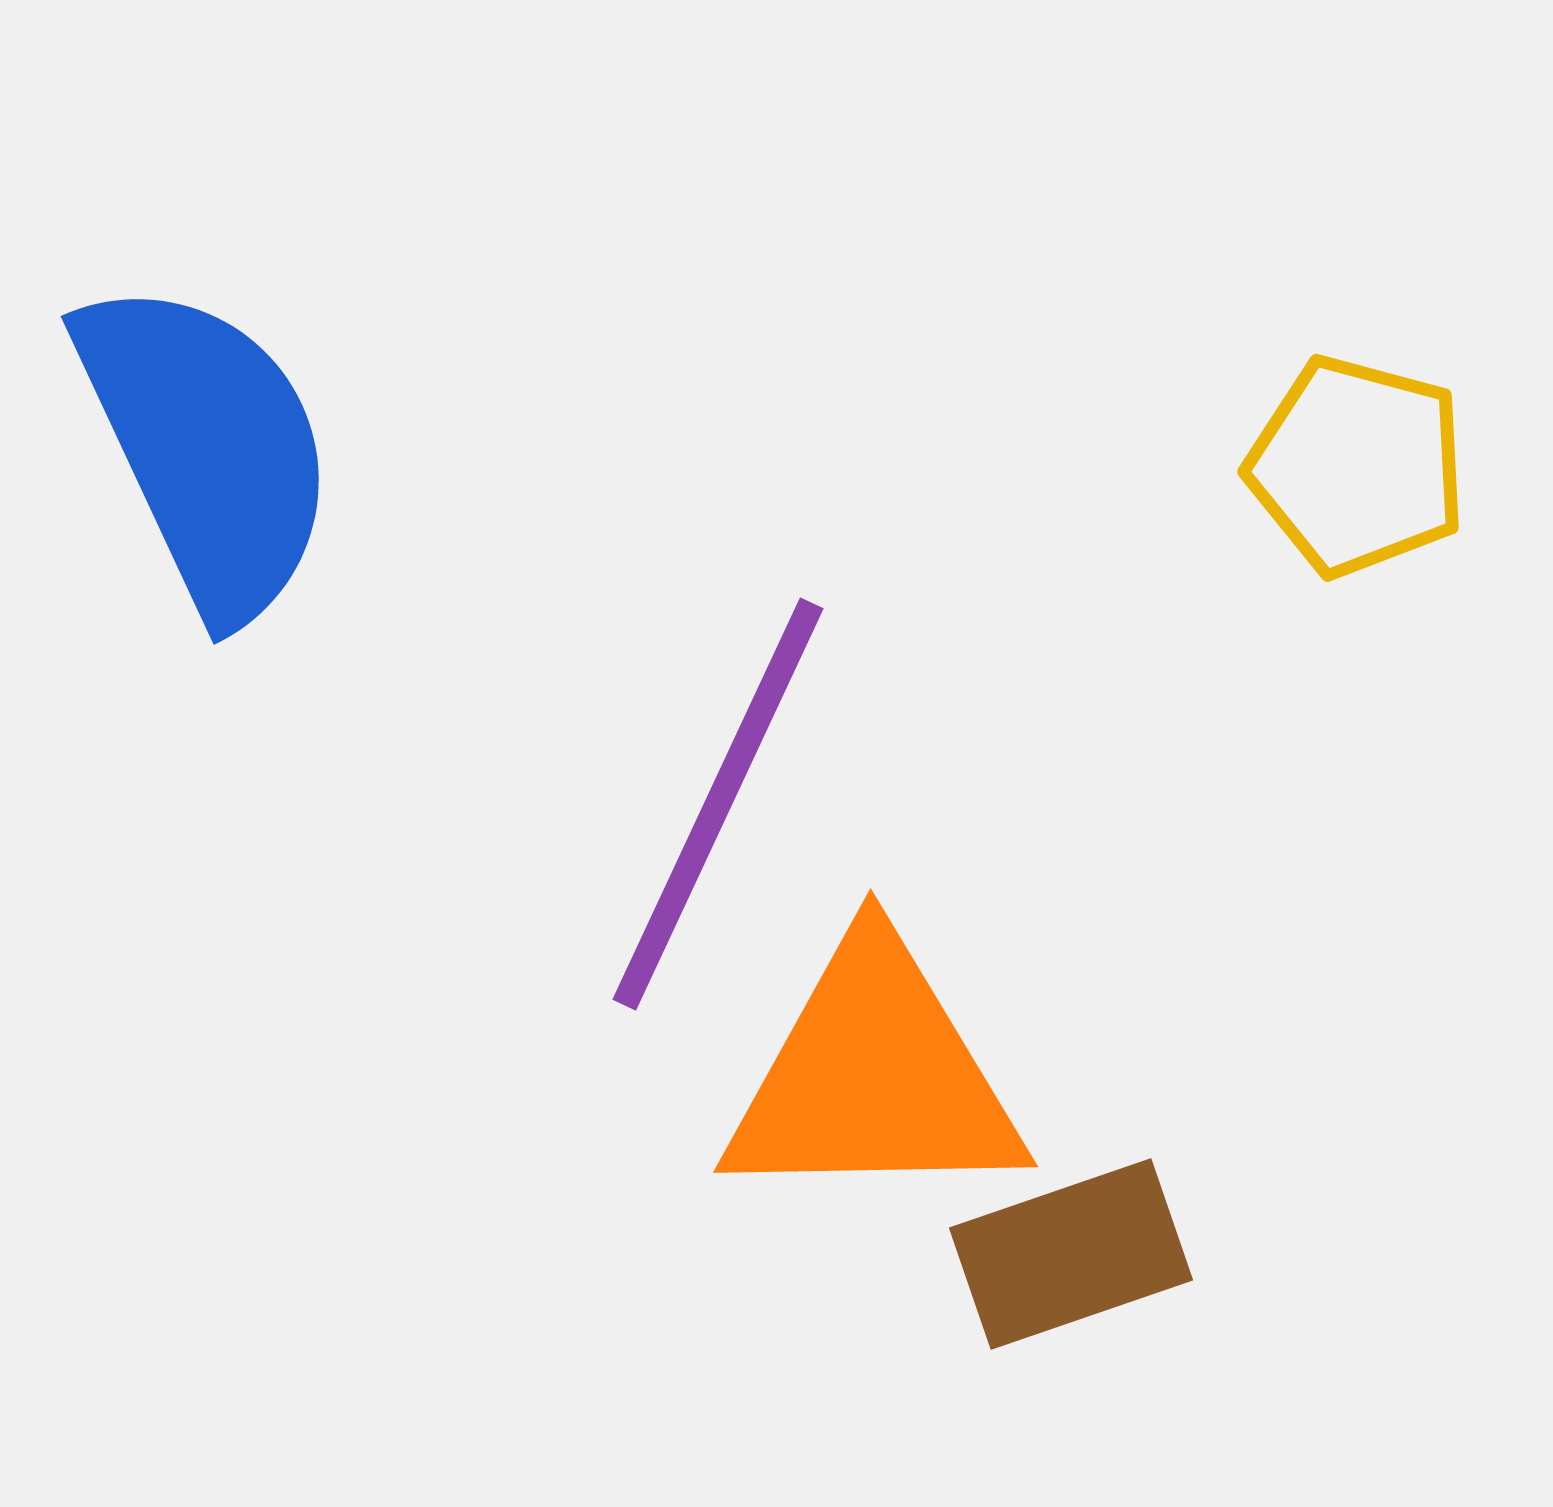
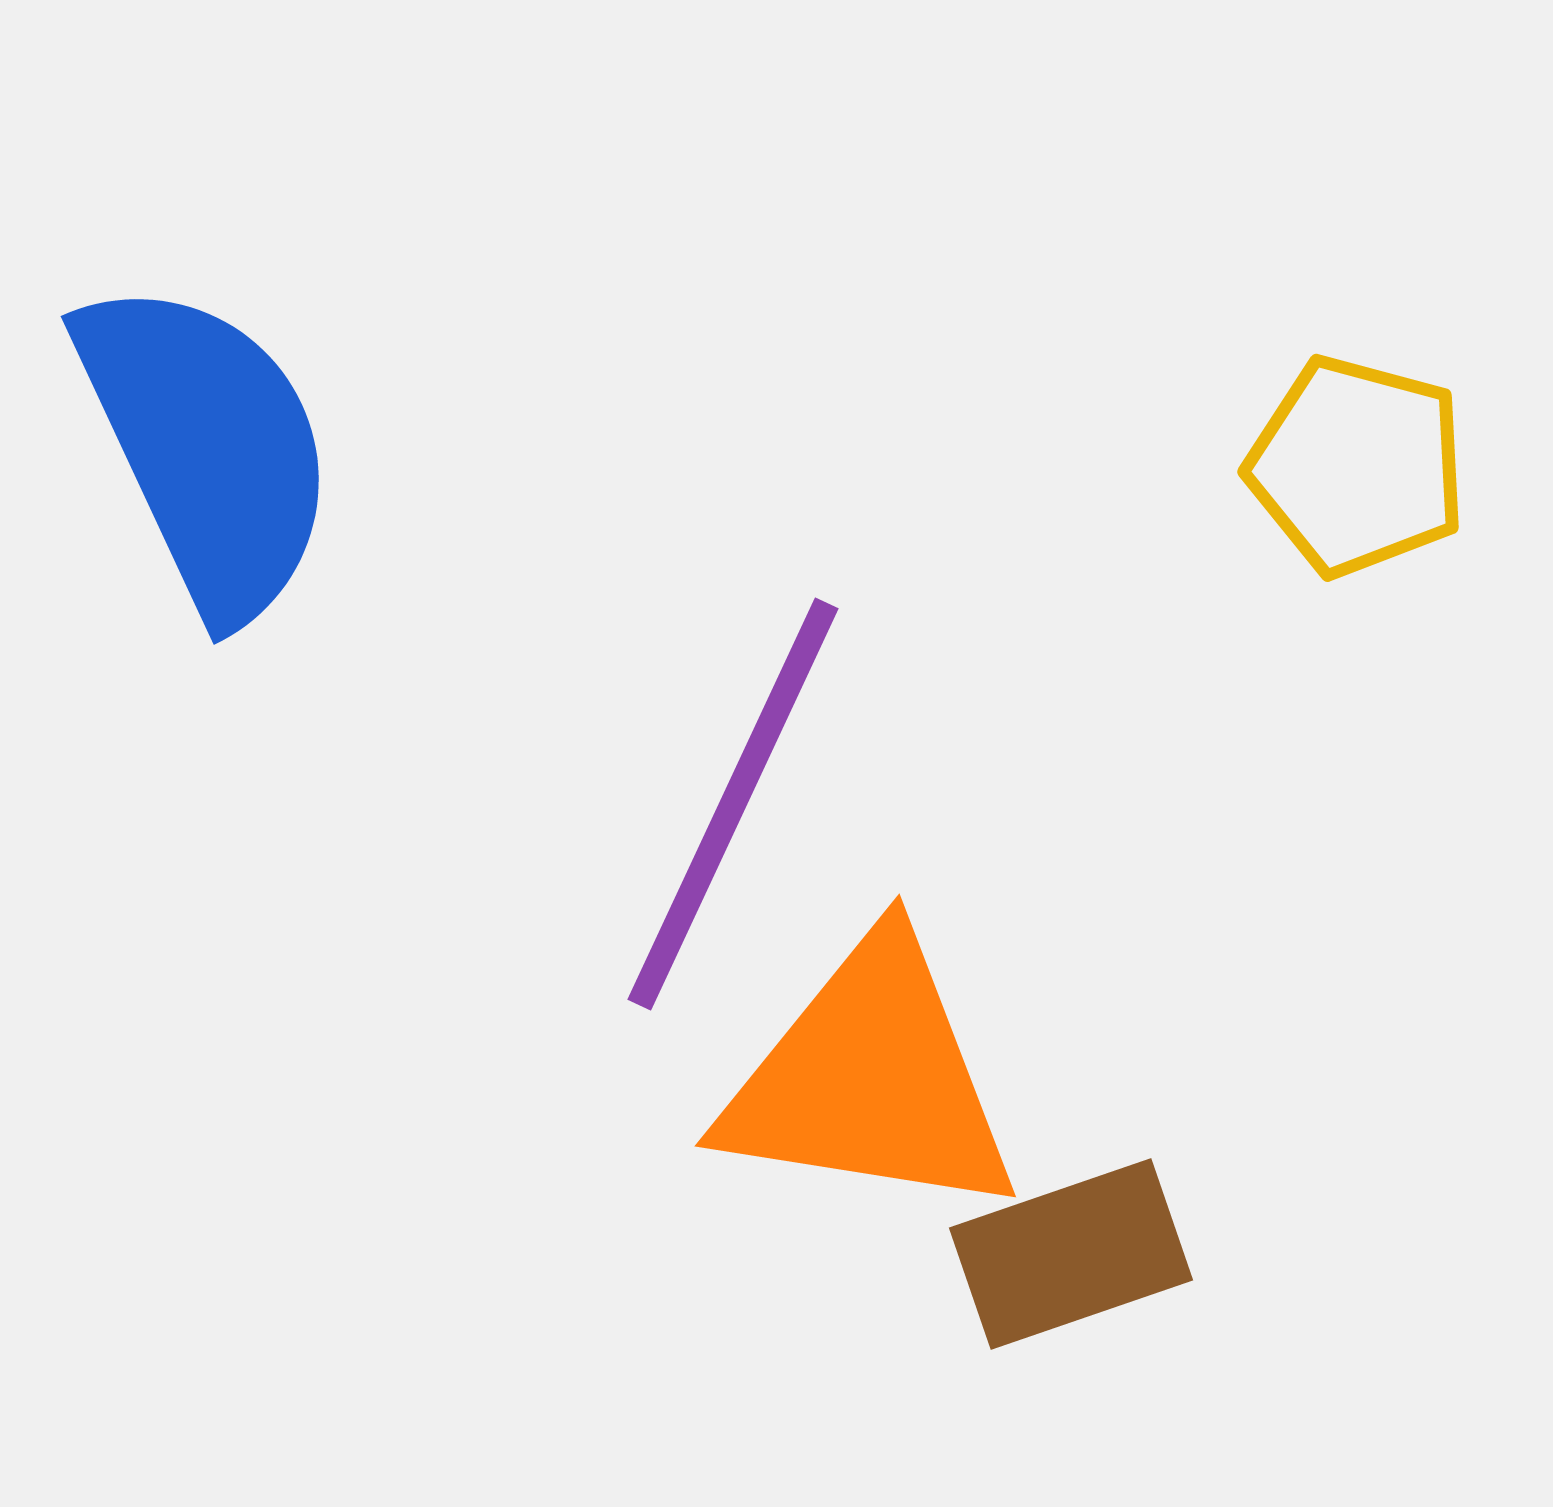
purple line: moved 15 px right
orange triangle: moved 4 px left, 3 px down; rotated 10 degrees clockwise
